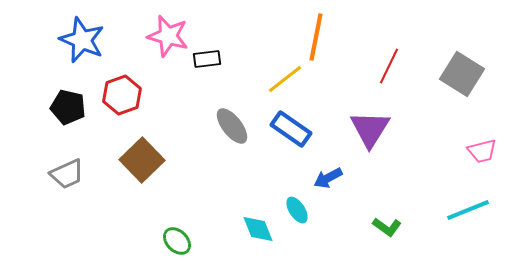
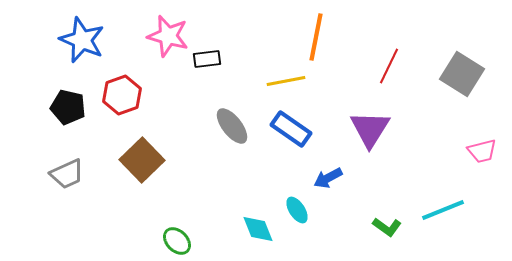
yellow line: moved 1 px right, 2 px down; rotated 27 degrees clockwise
cyan line: moved 25 px left
